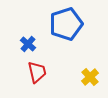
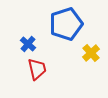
red trapezoid: moved 3 px up
yellow cross: moved 1 px right, 24 px up
